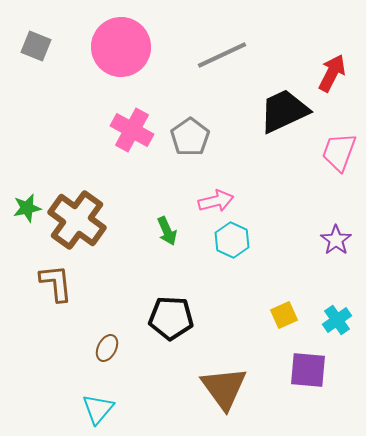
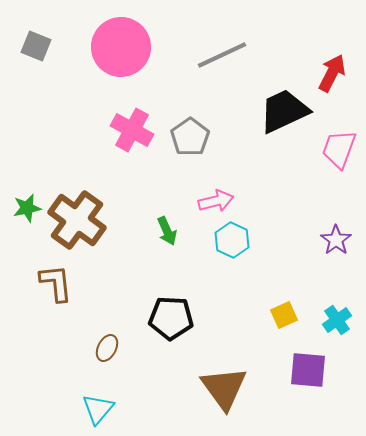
pink trapezoid: moved 3 px up
